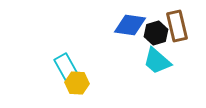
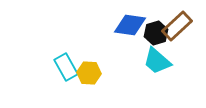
brown rectangle: rotated 60 degrees clockwise
yellow hexagon: moved 12 px right, 10 px up
